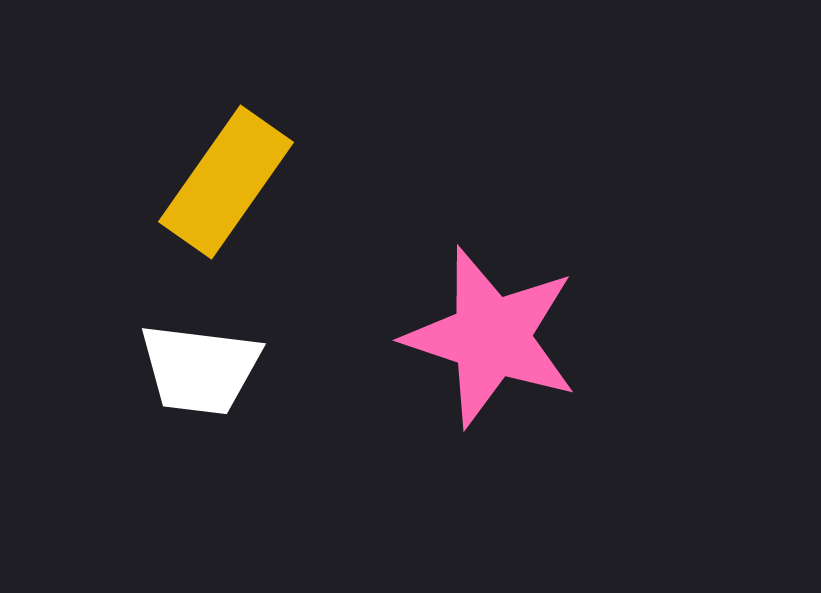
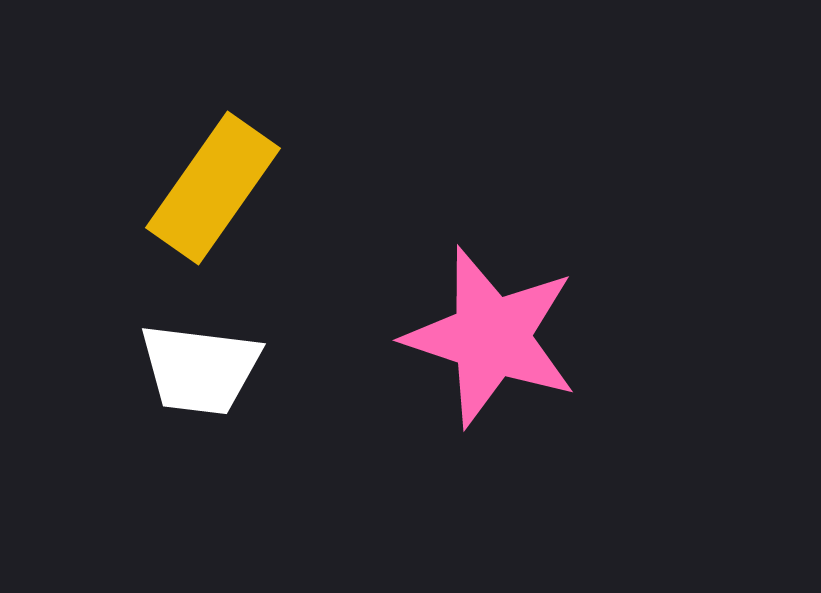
yellow rectangle: moved 13 px left, 6 px down
